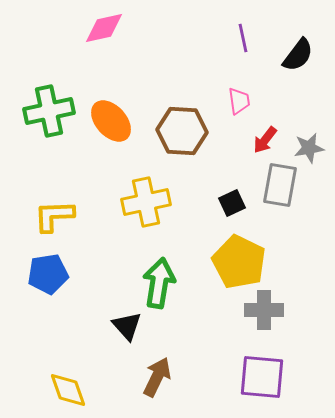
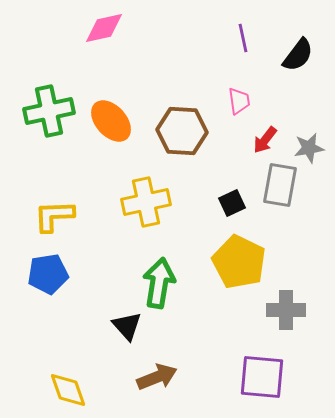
gray cross: moved 22 px right
brown arrow: rotated 42 degrees clockwise
